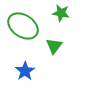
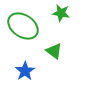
green triangle: moved 5 px down; rotated 30 degrees counterclockwise
